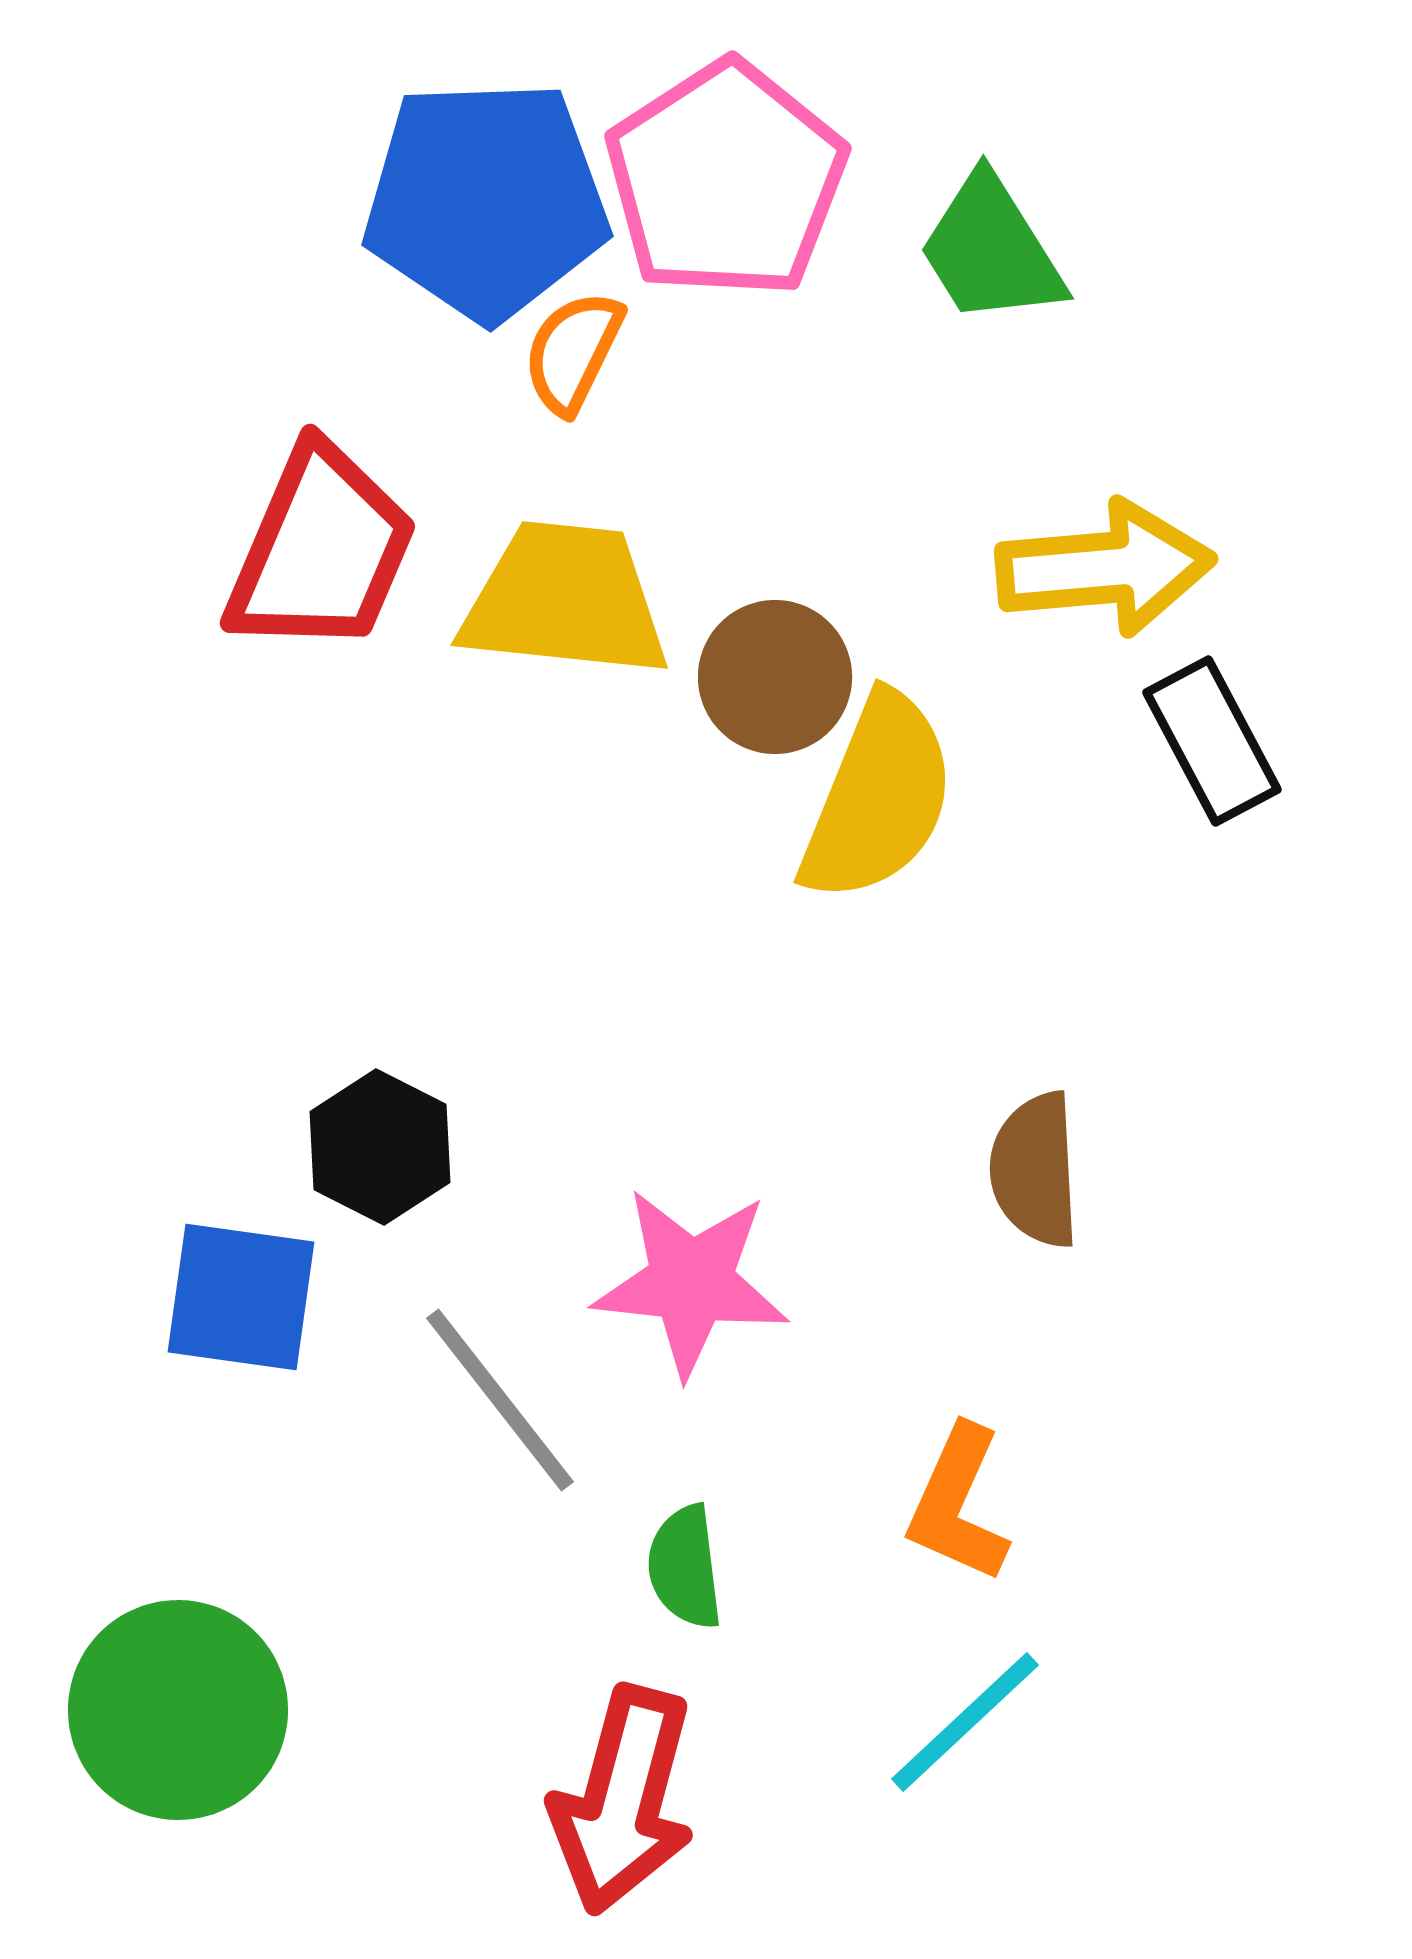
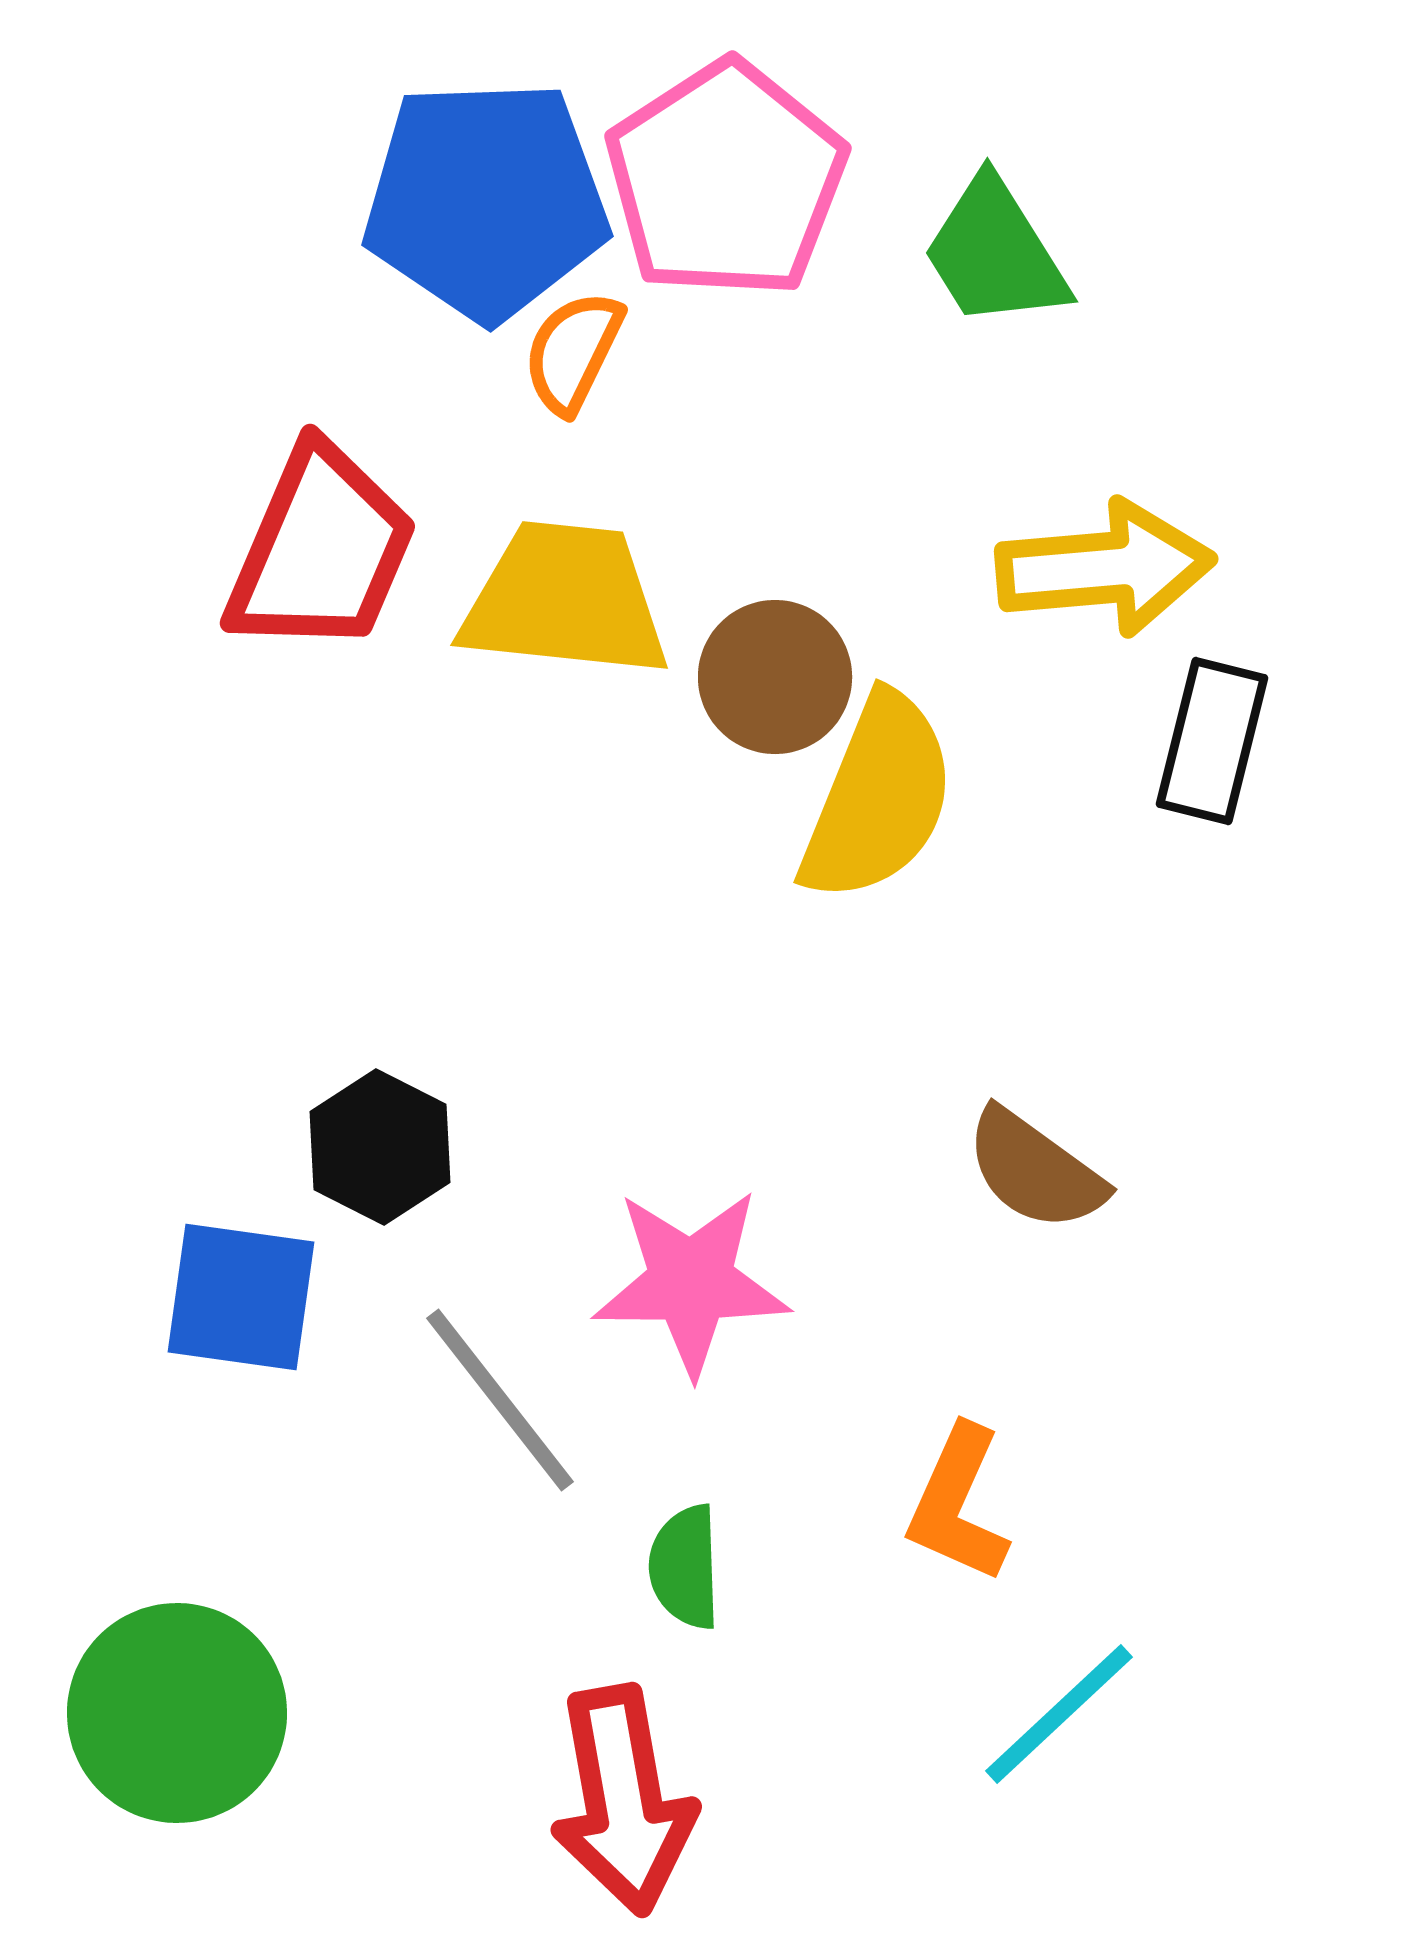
green trapezoid: moved 4 px right, 3 px down
black rectangle: rotated 42 degrees clockwise
brown semicircle: rotated 51 degrees counterclockwise
pink star: rotated 6 degrees counterclockwise
green semicircle: rotated 5 degrees clockwise
green circle: moved 1 px left, 3 px down
cyan line: moved 94 px right, 8 px up
red arrow: rotated 25 degrees counterclockwise
